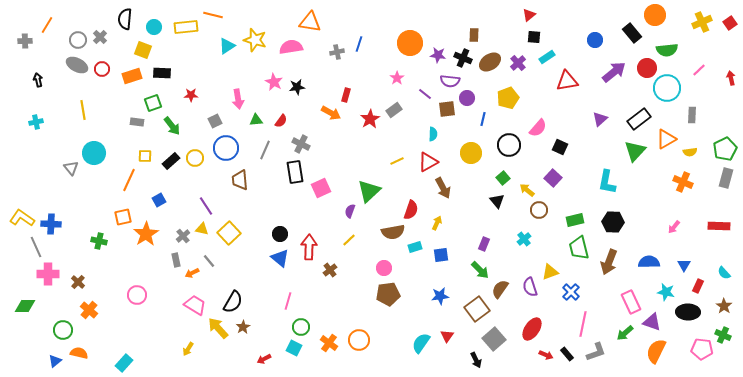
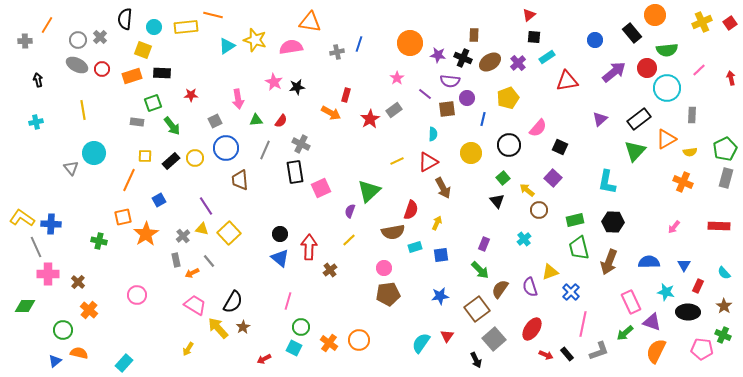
gray L-shape at (596, 352): moved 3 px right, 1 px up
